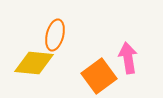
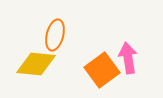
yellow diamond: moved 2 px right, 1 px down
orange square: moved 3 px right, 6 px up
